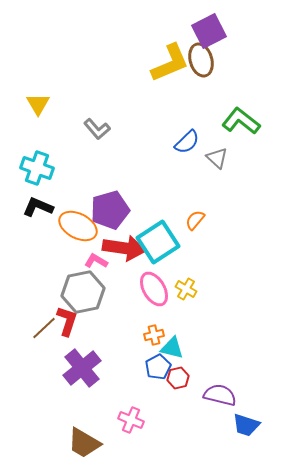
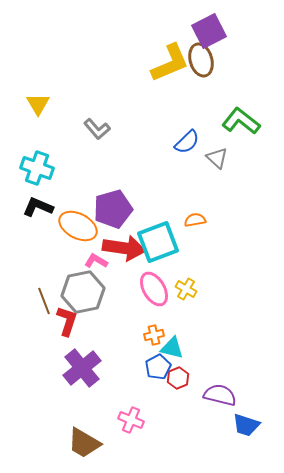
purple pentagon: moved 3 px right, 1 px up
orange semicircle: rotated 40 degrees clockwise
cyan square: rotated 12 degrees clockwise
brown line: moved 27 px up; rotated 68 degrees counterclockwise
red hexagon: rotated 10 degrees counterclockwise
